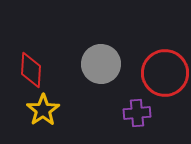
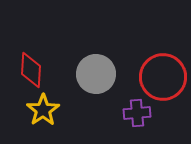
gray circle: moved 5 px left, 10 px down
red circle: moved 2 px left, 4 px down
